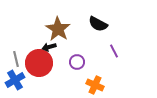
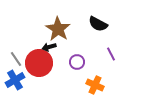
purple line: moved 3 px left, 3 px down
gray line: rotated 21 degrees counterclockwise
